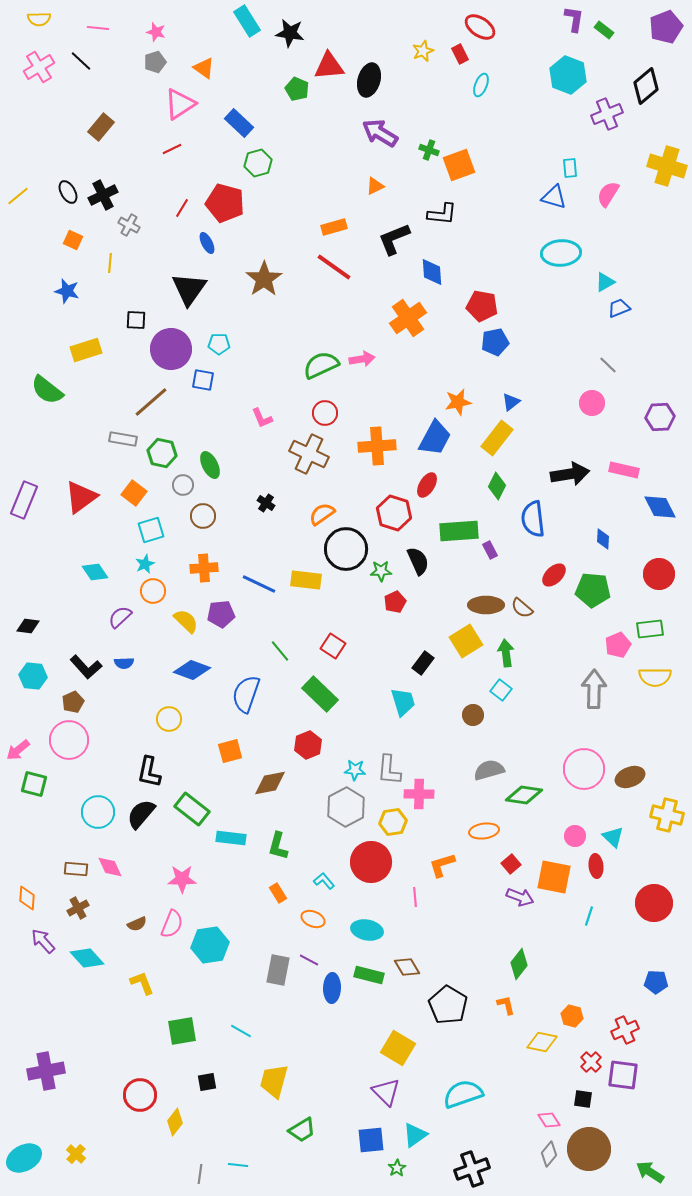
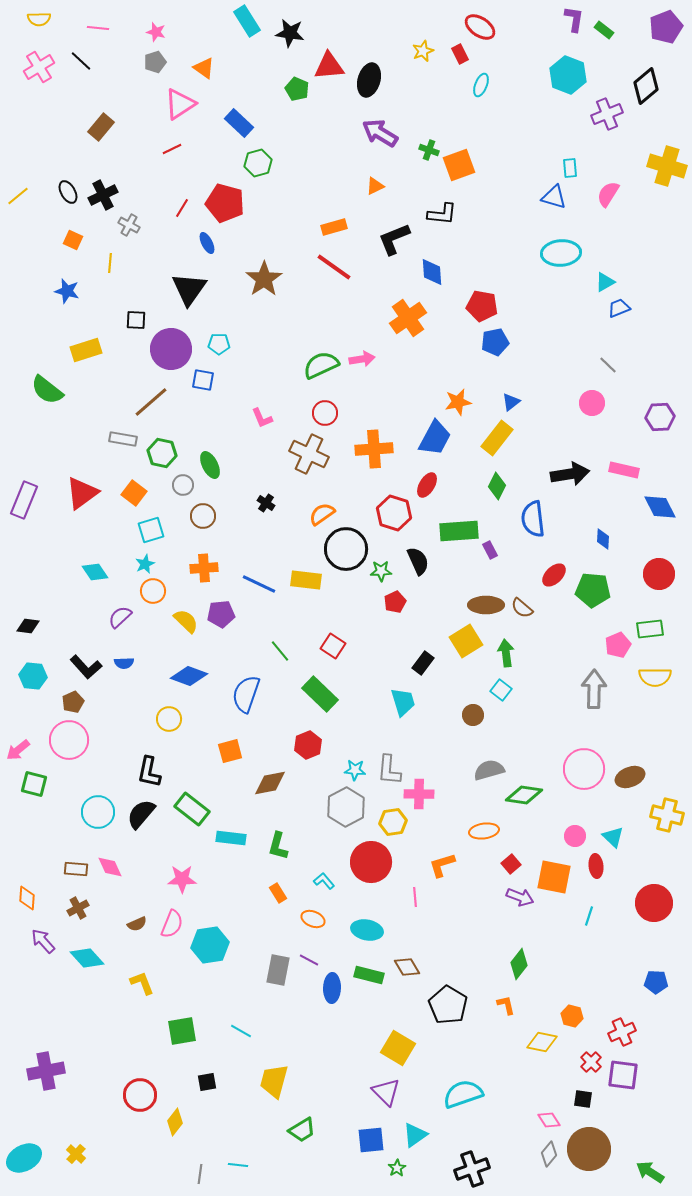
orange cross at (377, 446): moved 3 px left, 3 px down
red triangle at (81, 497): moved 1 px right, 4 px up
blue diamond at (192, 670): moved 3 px left, 6 px down
red cross at (625, 1030): moved 3 px left, 2 px down
